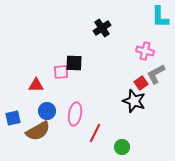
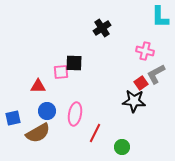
red triangle: moved 2 px right, 1 px down
black star: rotated 15 degrees counterclockwise
brown semicircle: moved 2 px down
